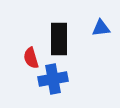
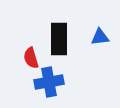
blue triangle: moved 1 px left, 9 px down
blue cross: moved 4 px left, 3 px down
